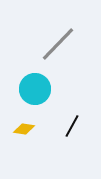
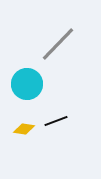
cyan circle: moved 8 px left, 5 px up
black line: moved 16 px left, 5 px up; rotated 40 degrees clockwise
